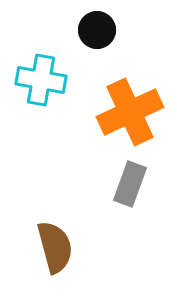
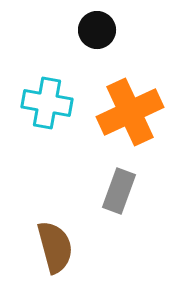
cyan cross: moved 6 px right, 23 px down
gray rectangle: moved 11 px left, 7 px down
